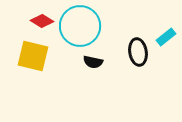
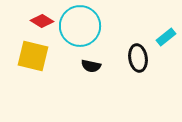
black ellipse: moved 6 px down
black semicircle: moved 2 px left, 4 px down
